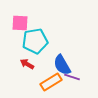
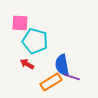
cyan pentagon: rotated 25 degrees clockwise
blue semicircle: rotated 20 degrees clockwise
